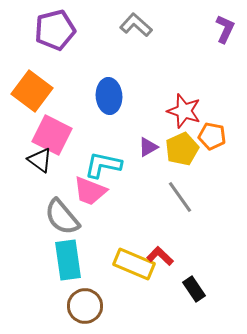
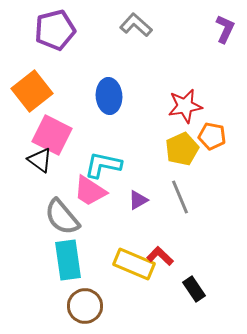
orange square: rotated 15 degrees clockwise
red star: moved 1 px right, 5 px up; rotated 28 degrees counterclockwise
purple triangle: moved 10 px left, 53 px down
pink trapezoid: rotated 12 degrees clockwise
gray line: rotated 12 degrees clockwise
